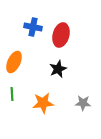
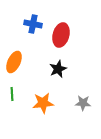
blue cross: moved 3 px up
